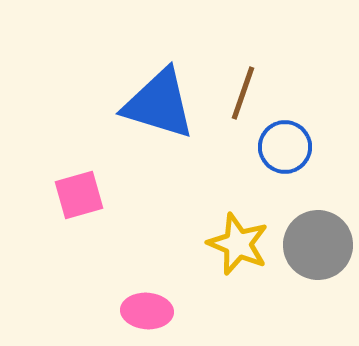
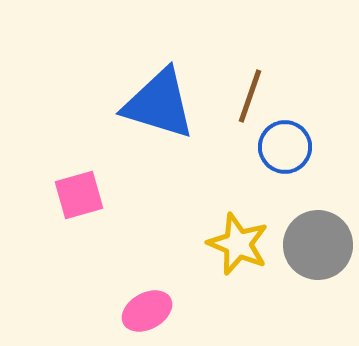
brown line: moved 7 px right, 3 px down
pink ellipse: rotated 33 degrees counterclockwise
